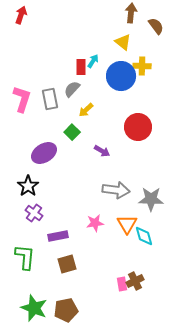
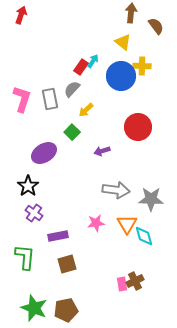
red rectangle: rotated 35 degrees clockwise
purple arrow: rotated 133 degrees clockwise
pink star: moved 1 px right
